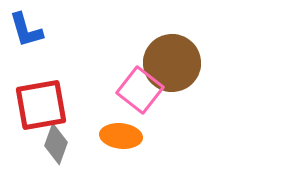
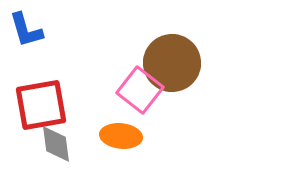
gray diamond: rotated 27 degrees counterclockwise
